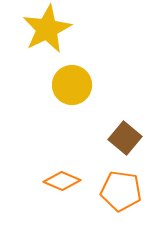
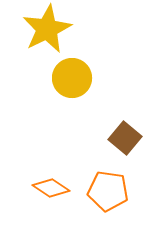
yellow circle: moved 7 px up
orange diamond: moved 11 px left, 7 px down; rotated 12 degrees clockwise
orange pentagon: moved 13 px left
